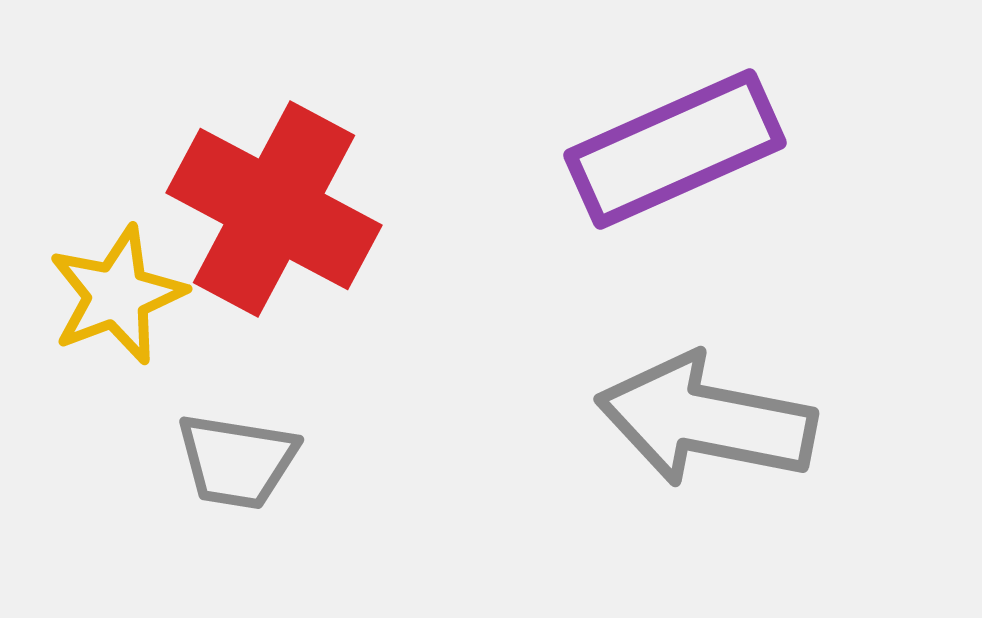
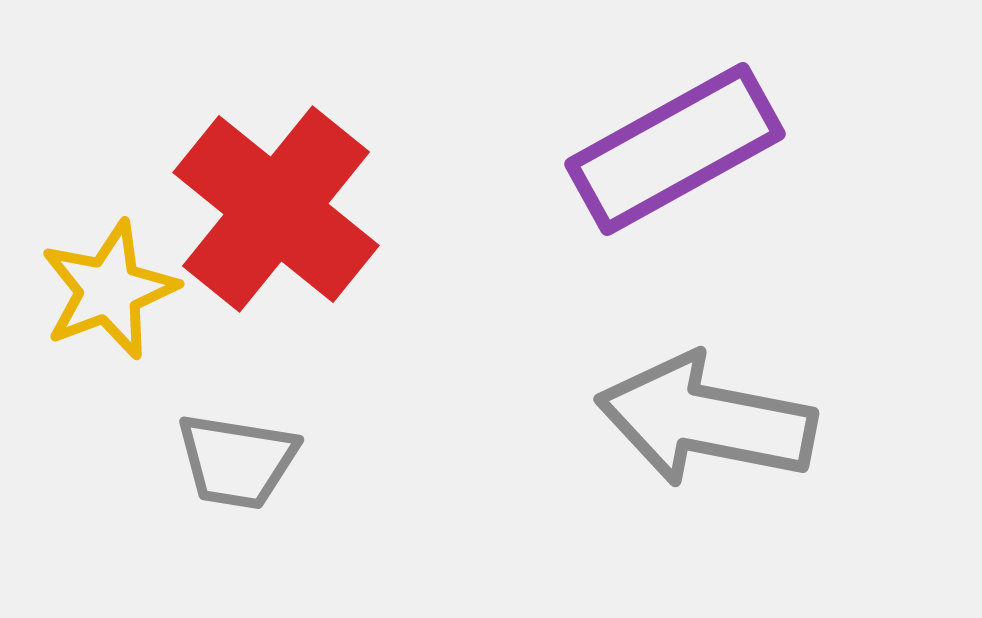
purple rectangle: rotated 5 degrees counterclockwise
red cross: moved 2 px right; rotated 11 degrees clockwise
yellow star: moved 8 px left, 5 px up
